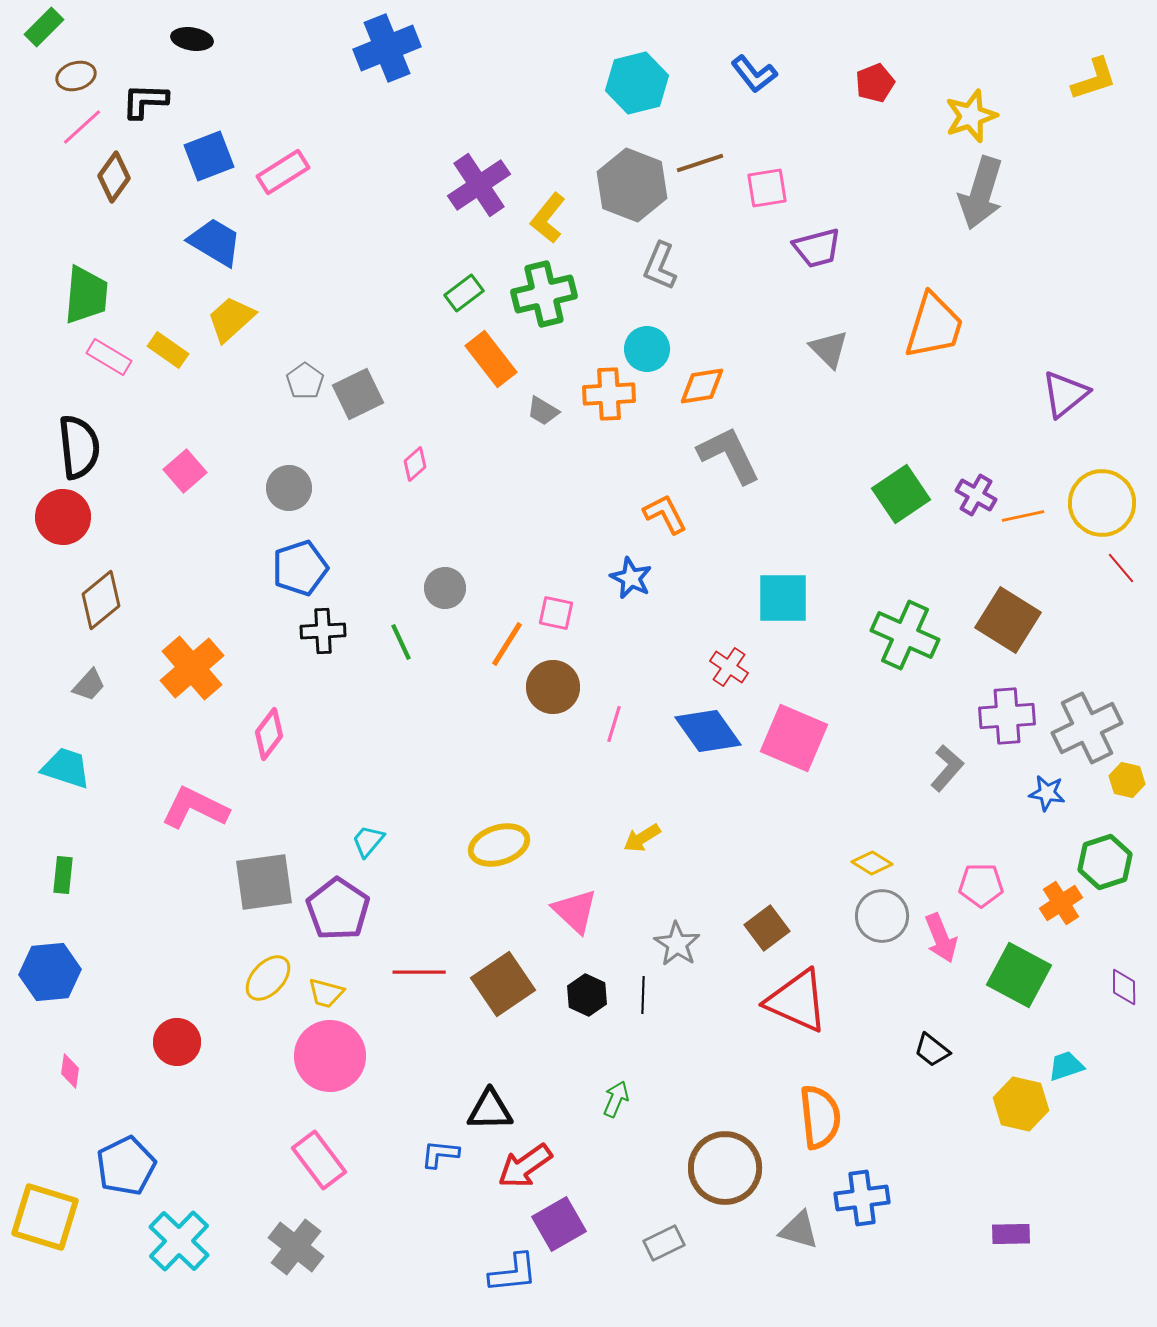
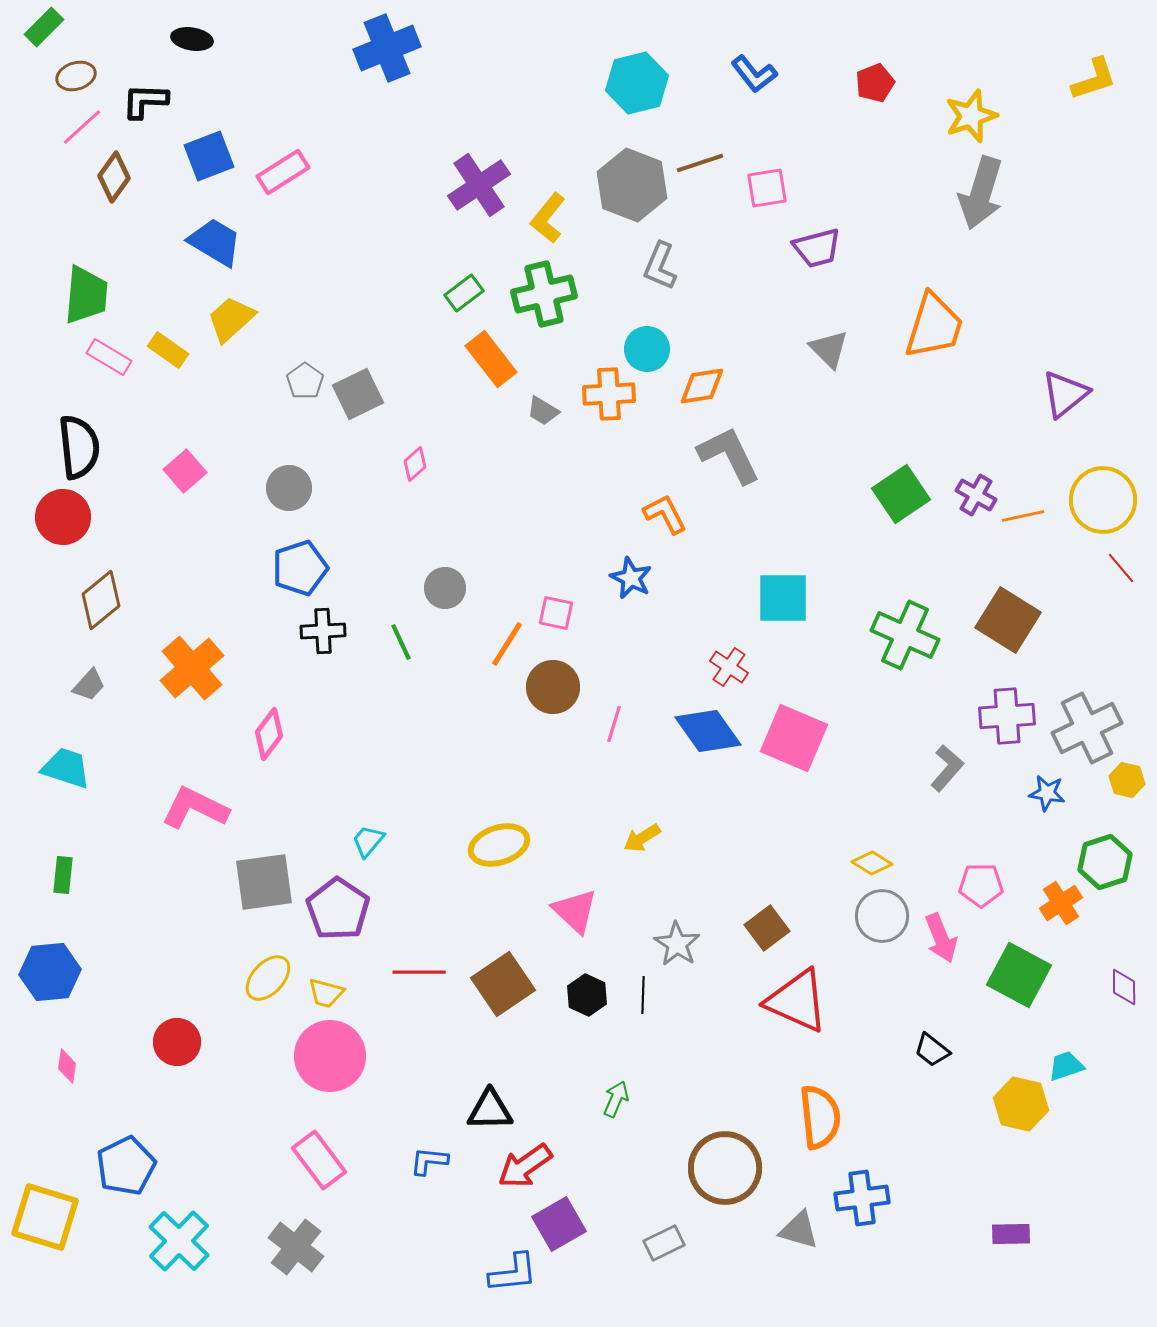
yellow circle at (1102, 503): moved 1 px right, 3 px up
pink diamond at (70, 1071): moved 3 px left, 5 px up
blue L-shape at (440, 1154): moved 11 px left, 7 px down
